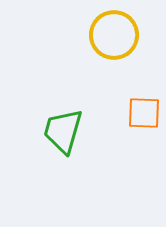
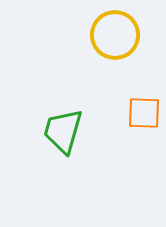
yellow circle: moved 1 px right
